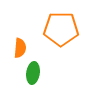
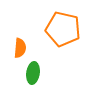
orange pentagon: moved 2 px right; rotated 12 degrees clockwise
